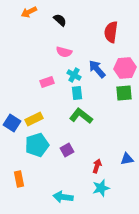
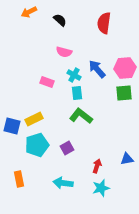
red semicircle: moved 7 px left, 9 px up
pink rectangle: rotated 40 degrees clockwise
blue square: moved 3 px down; rotated 18 degrees counterclockwise
purple square: moved 2 px up
cyan arrow: moved 14 px up
